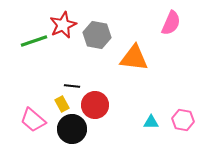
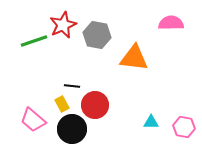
pink semicircle: rotated 115 degrees counterclockwise
pink hexagon: moved 1 px right, 7 px down
